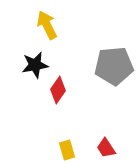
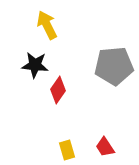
black star: rotated 16 degrees clockwise
red trapezoid: moved 1 px left, 1 px up
